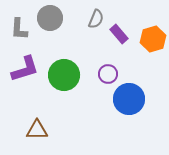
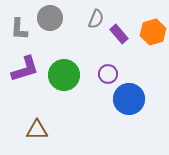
orange hexagon: moved 7 px up
